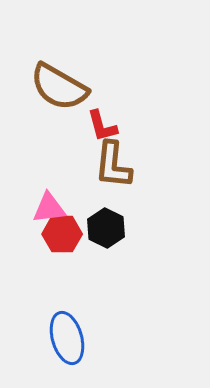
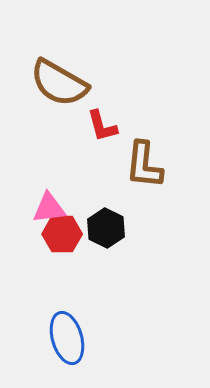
brown semicircle: moved 4 px up
brown L-shape: moved 31 px right
